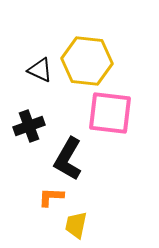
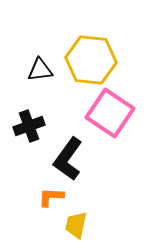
yellow hexagon: moved 4 px right, 1 px up
black triangle: rotated 32 degrees counterclockwise
pink square: rotated 27 degrees clockwise
black L-shape: rotated 6 degrees clockwise
